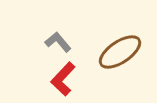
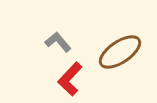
red L-shape: moved 7 px right
